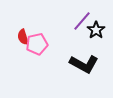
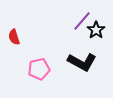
red semicircle: moved 9 px left
pink pentagon: moved 2 px right, 25 px down
black L-shape: moved 2 px left, 2 px up
